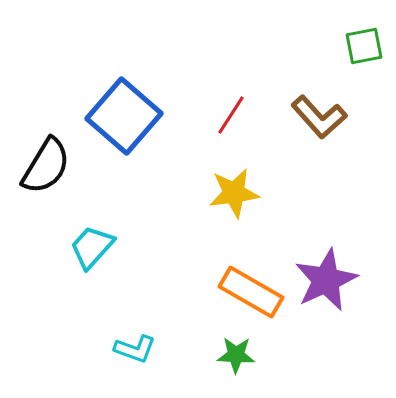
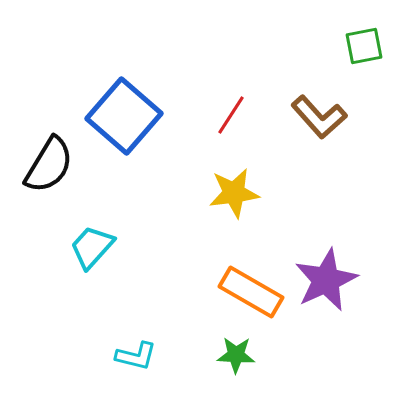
black semicircle: moved 3 px right, 1 px up
cyan L-shape: moved 1 px right, 7 px down; rotated 6 degrees counterclockwise
